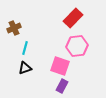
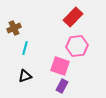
red rectangle: moved 1 px up
black triangle: moved 8 px down
